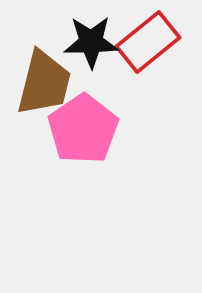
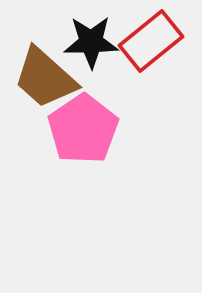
red rectangle: moved 3 px right, 1 px up
brown trapezoid: moved 1 px right, 5 px up; rotated 118 degrees clockwise
